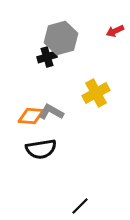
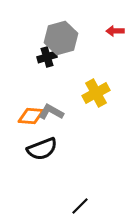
red arrow: rotated 24 degrees clockwise
black semicircle: moved 1 px right; rotated 12 degrees counterclockwise
